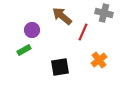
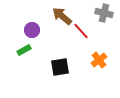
red line: moved 2 px left, 1 px up; rotated 66 degrees counterclockwise
